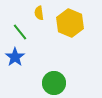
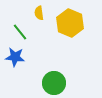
blue star: rotated 30 degrees counterclockwise
